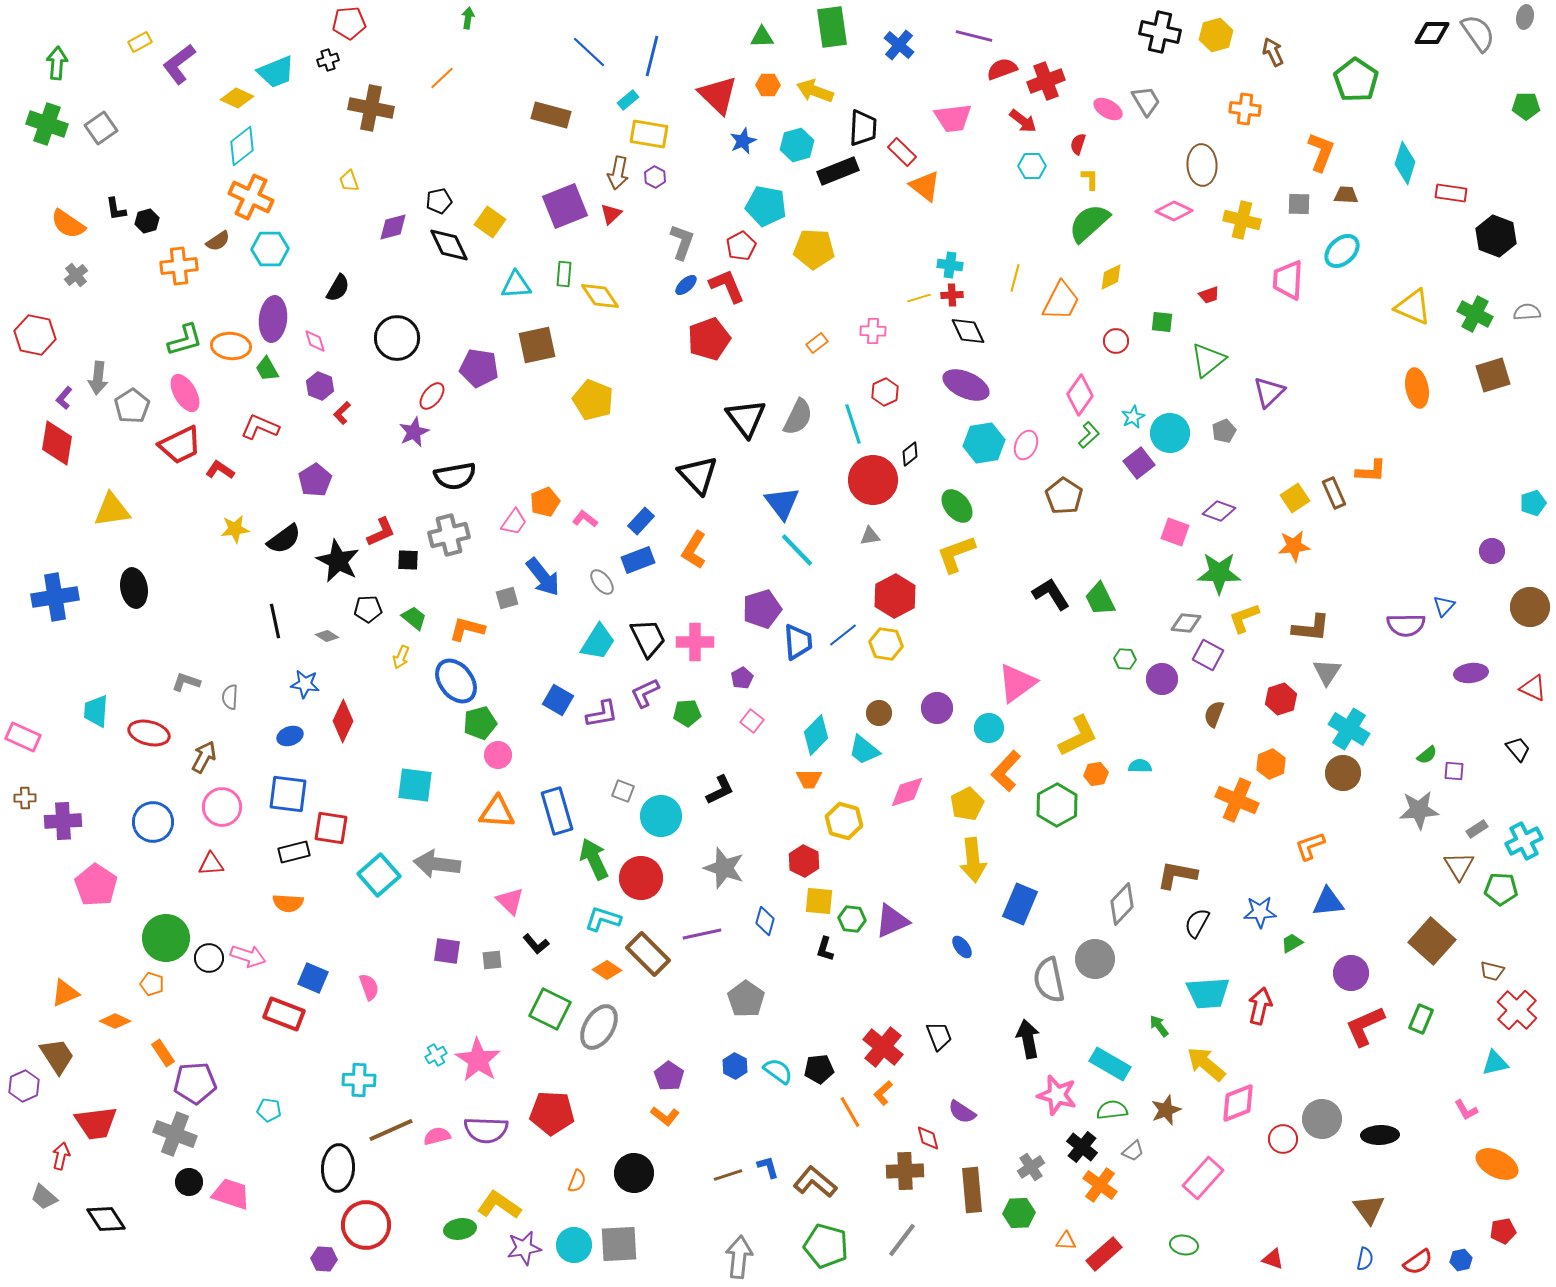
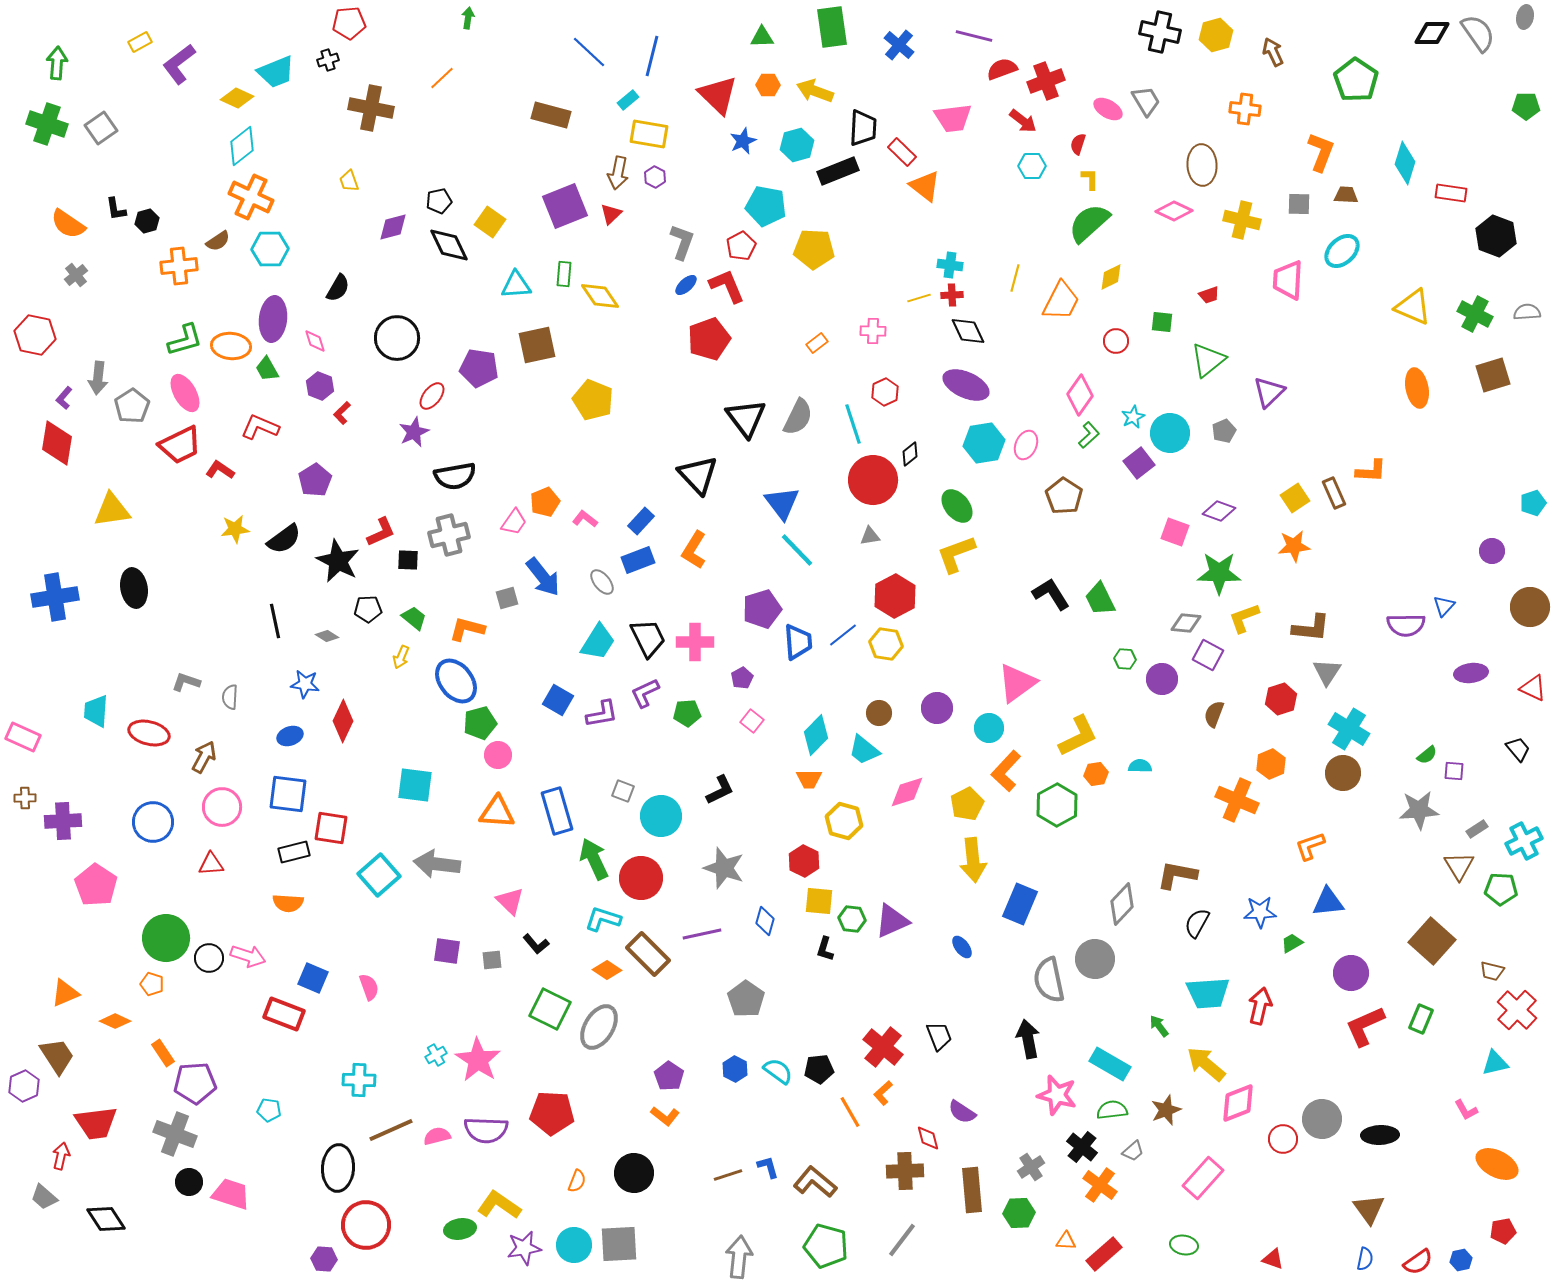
blue hexagon at (735, 1066): moved 3 px down
